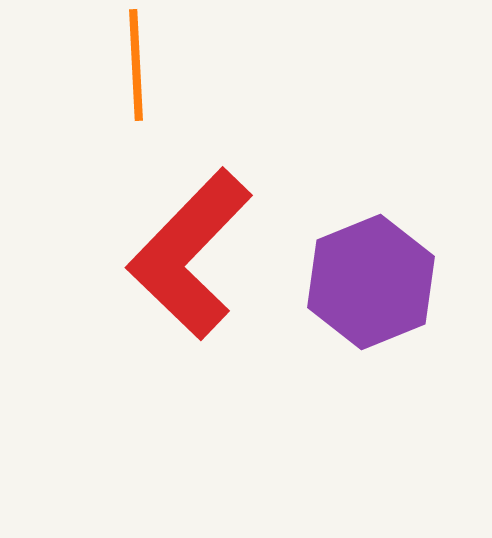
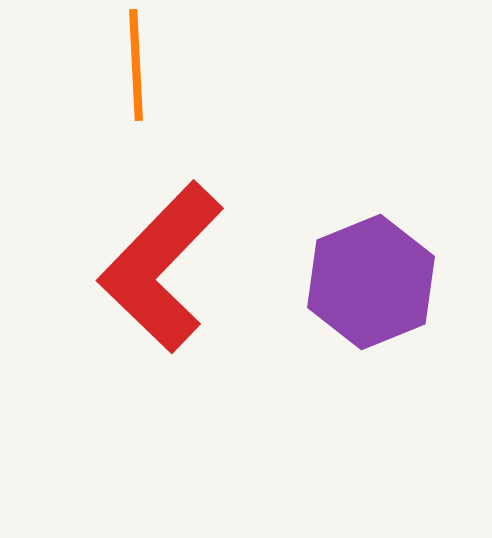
red L-shape: moved 29 px left, 13 px down
